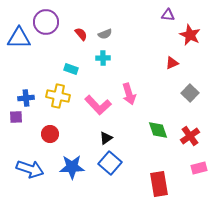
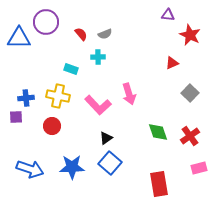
cyan cross: moved 5 px left, 1 px up
green diamond: moved 2 px down
red circle: moved 2 px right, 8 px up
